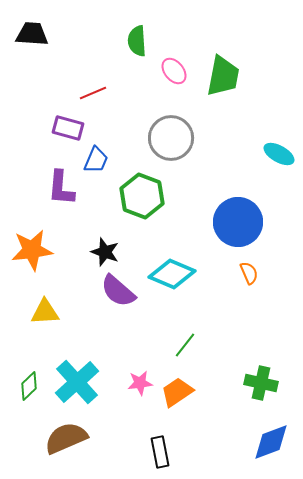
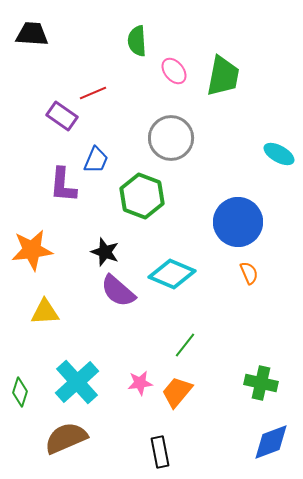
purple rectangle: moved 6 px left, 12 px up; rotated 20 degrees clockwise
purple L-shape: moved 2 px right, 3 px up
green diamond: moved 9 px left, 6 px down; rotated 28 degrees counterclockwise
orange trapezoid: rotated 16 degrees counterclockwise
